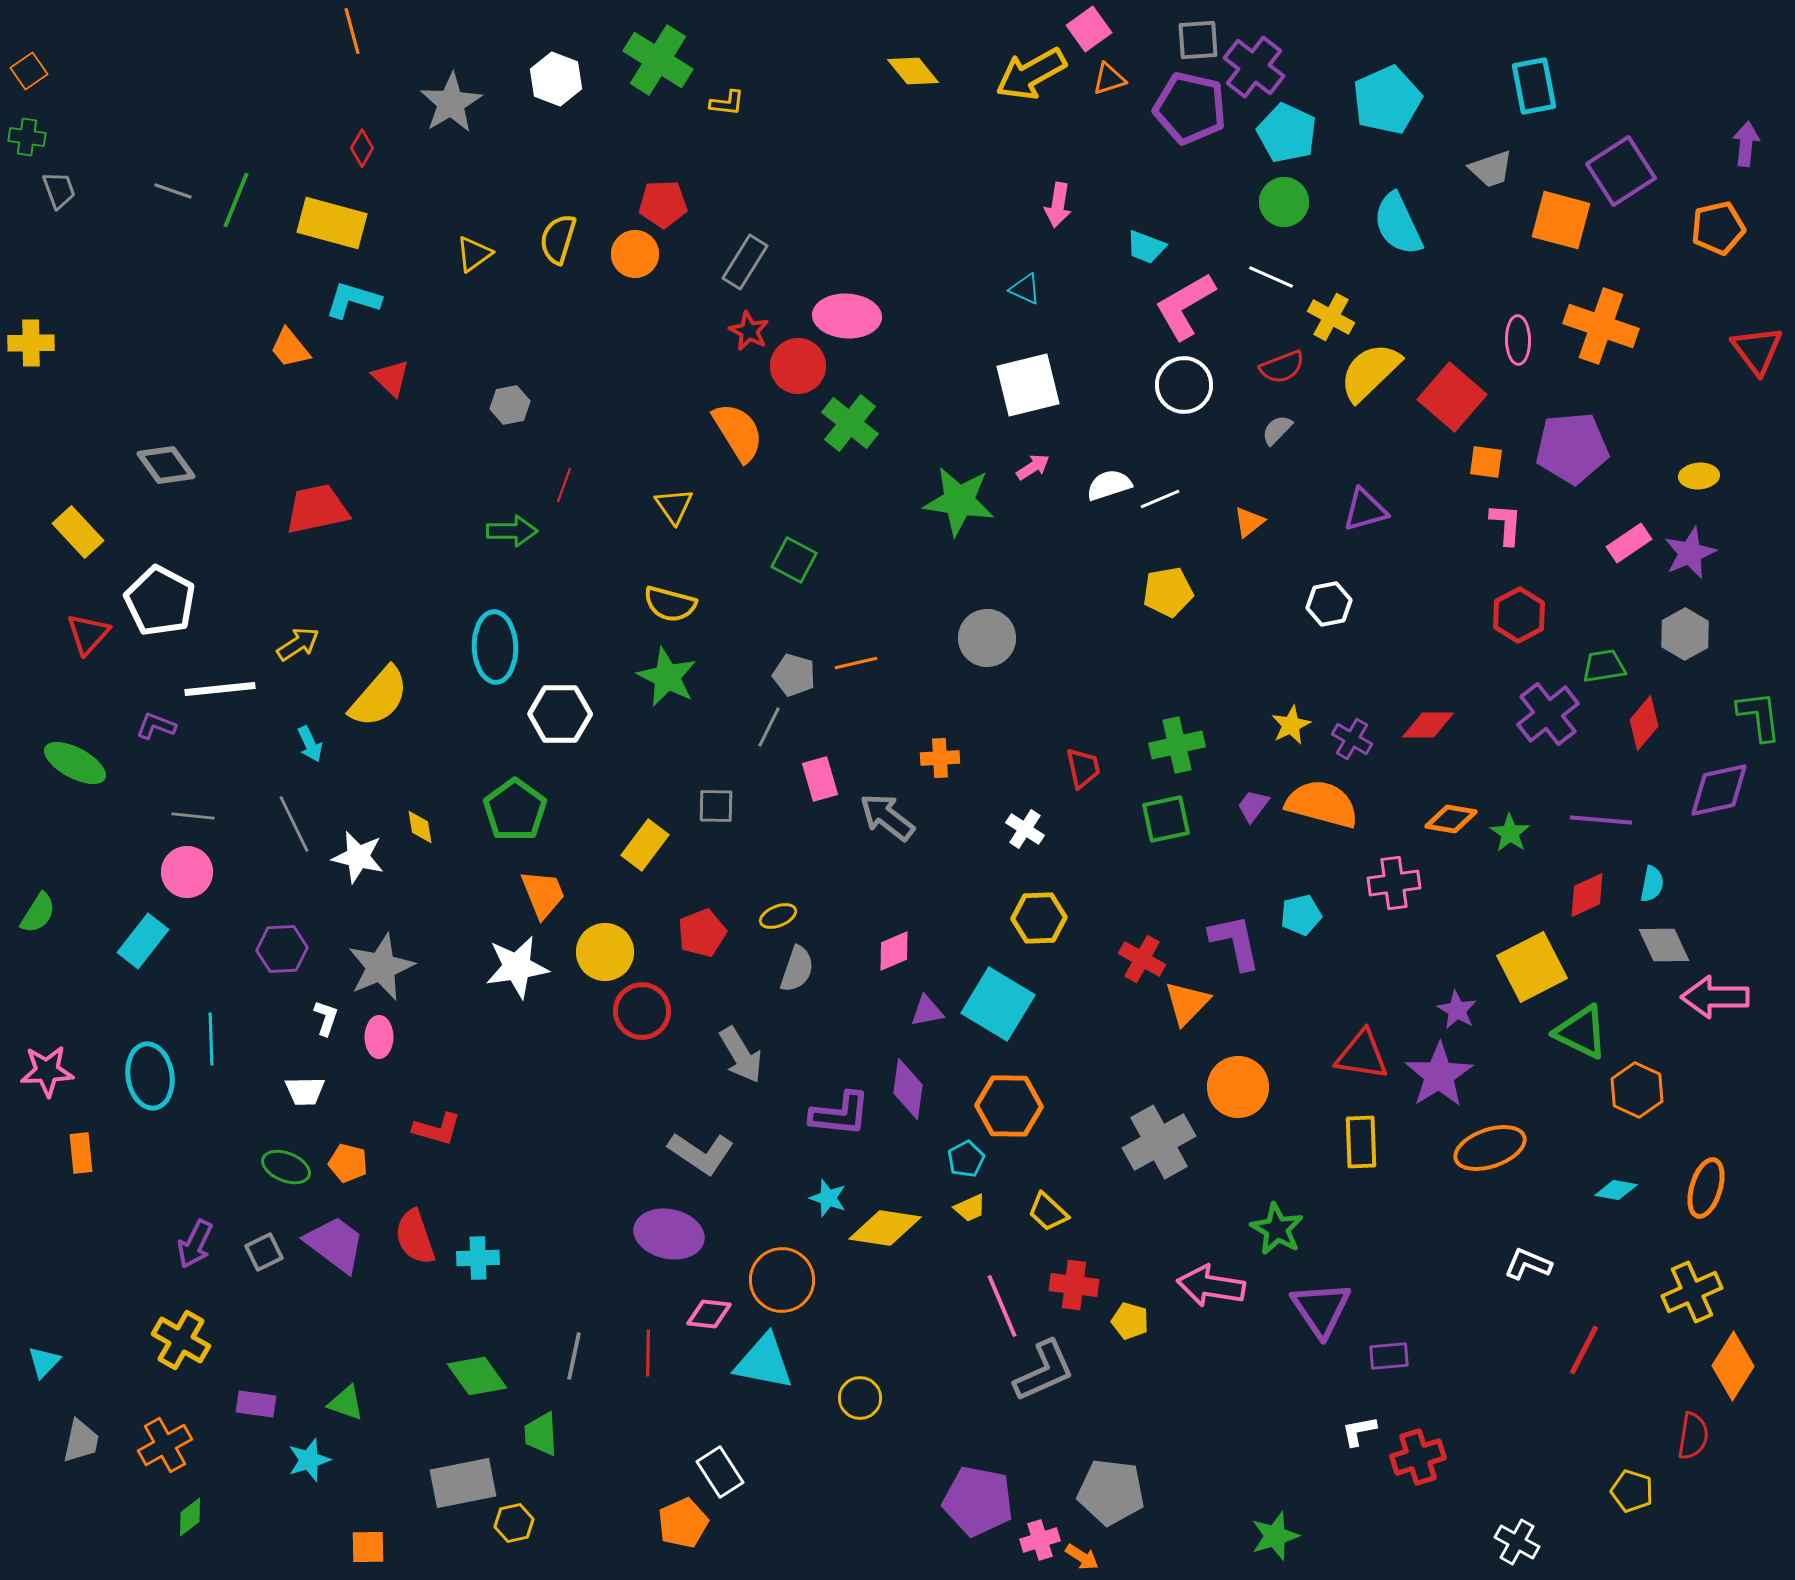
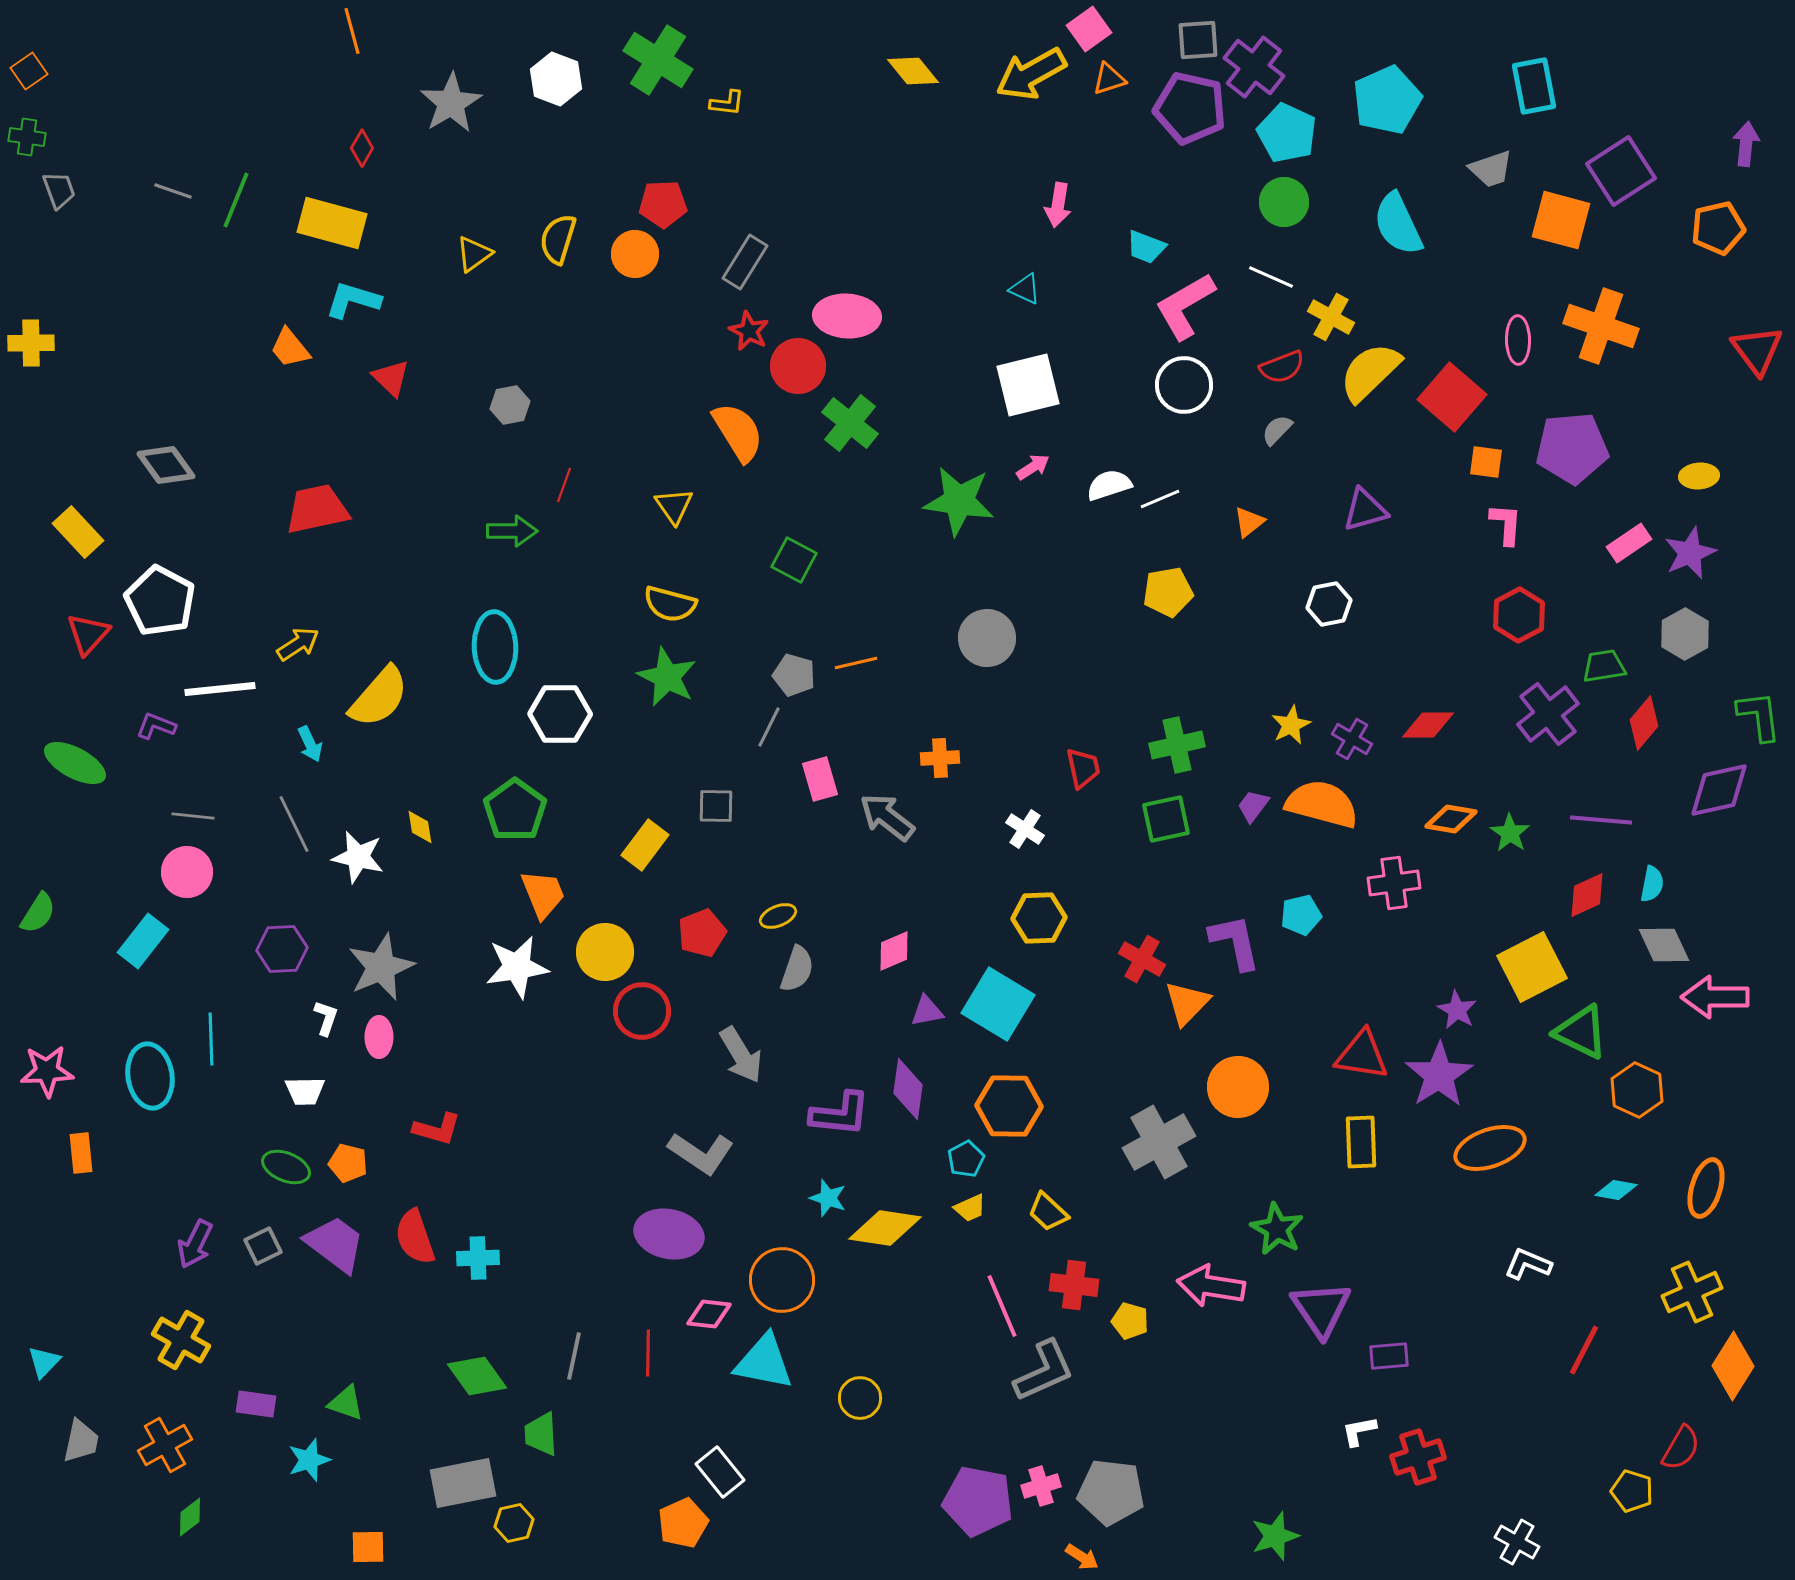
gray square at (264, 1252): moved 1 px left, 6 px up
red semicircle at (1693, 1436): moved 12 px left, 12 px down; rotated 21 degrees clockwise
white rectangle at (720, 1472): rotated 6 degrees counterclockwise
pink cross at (1040, 1540): moved 1 px right, 54 px up
